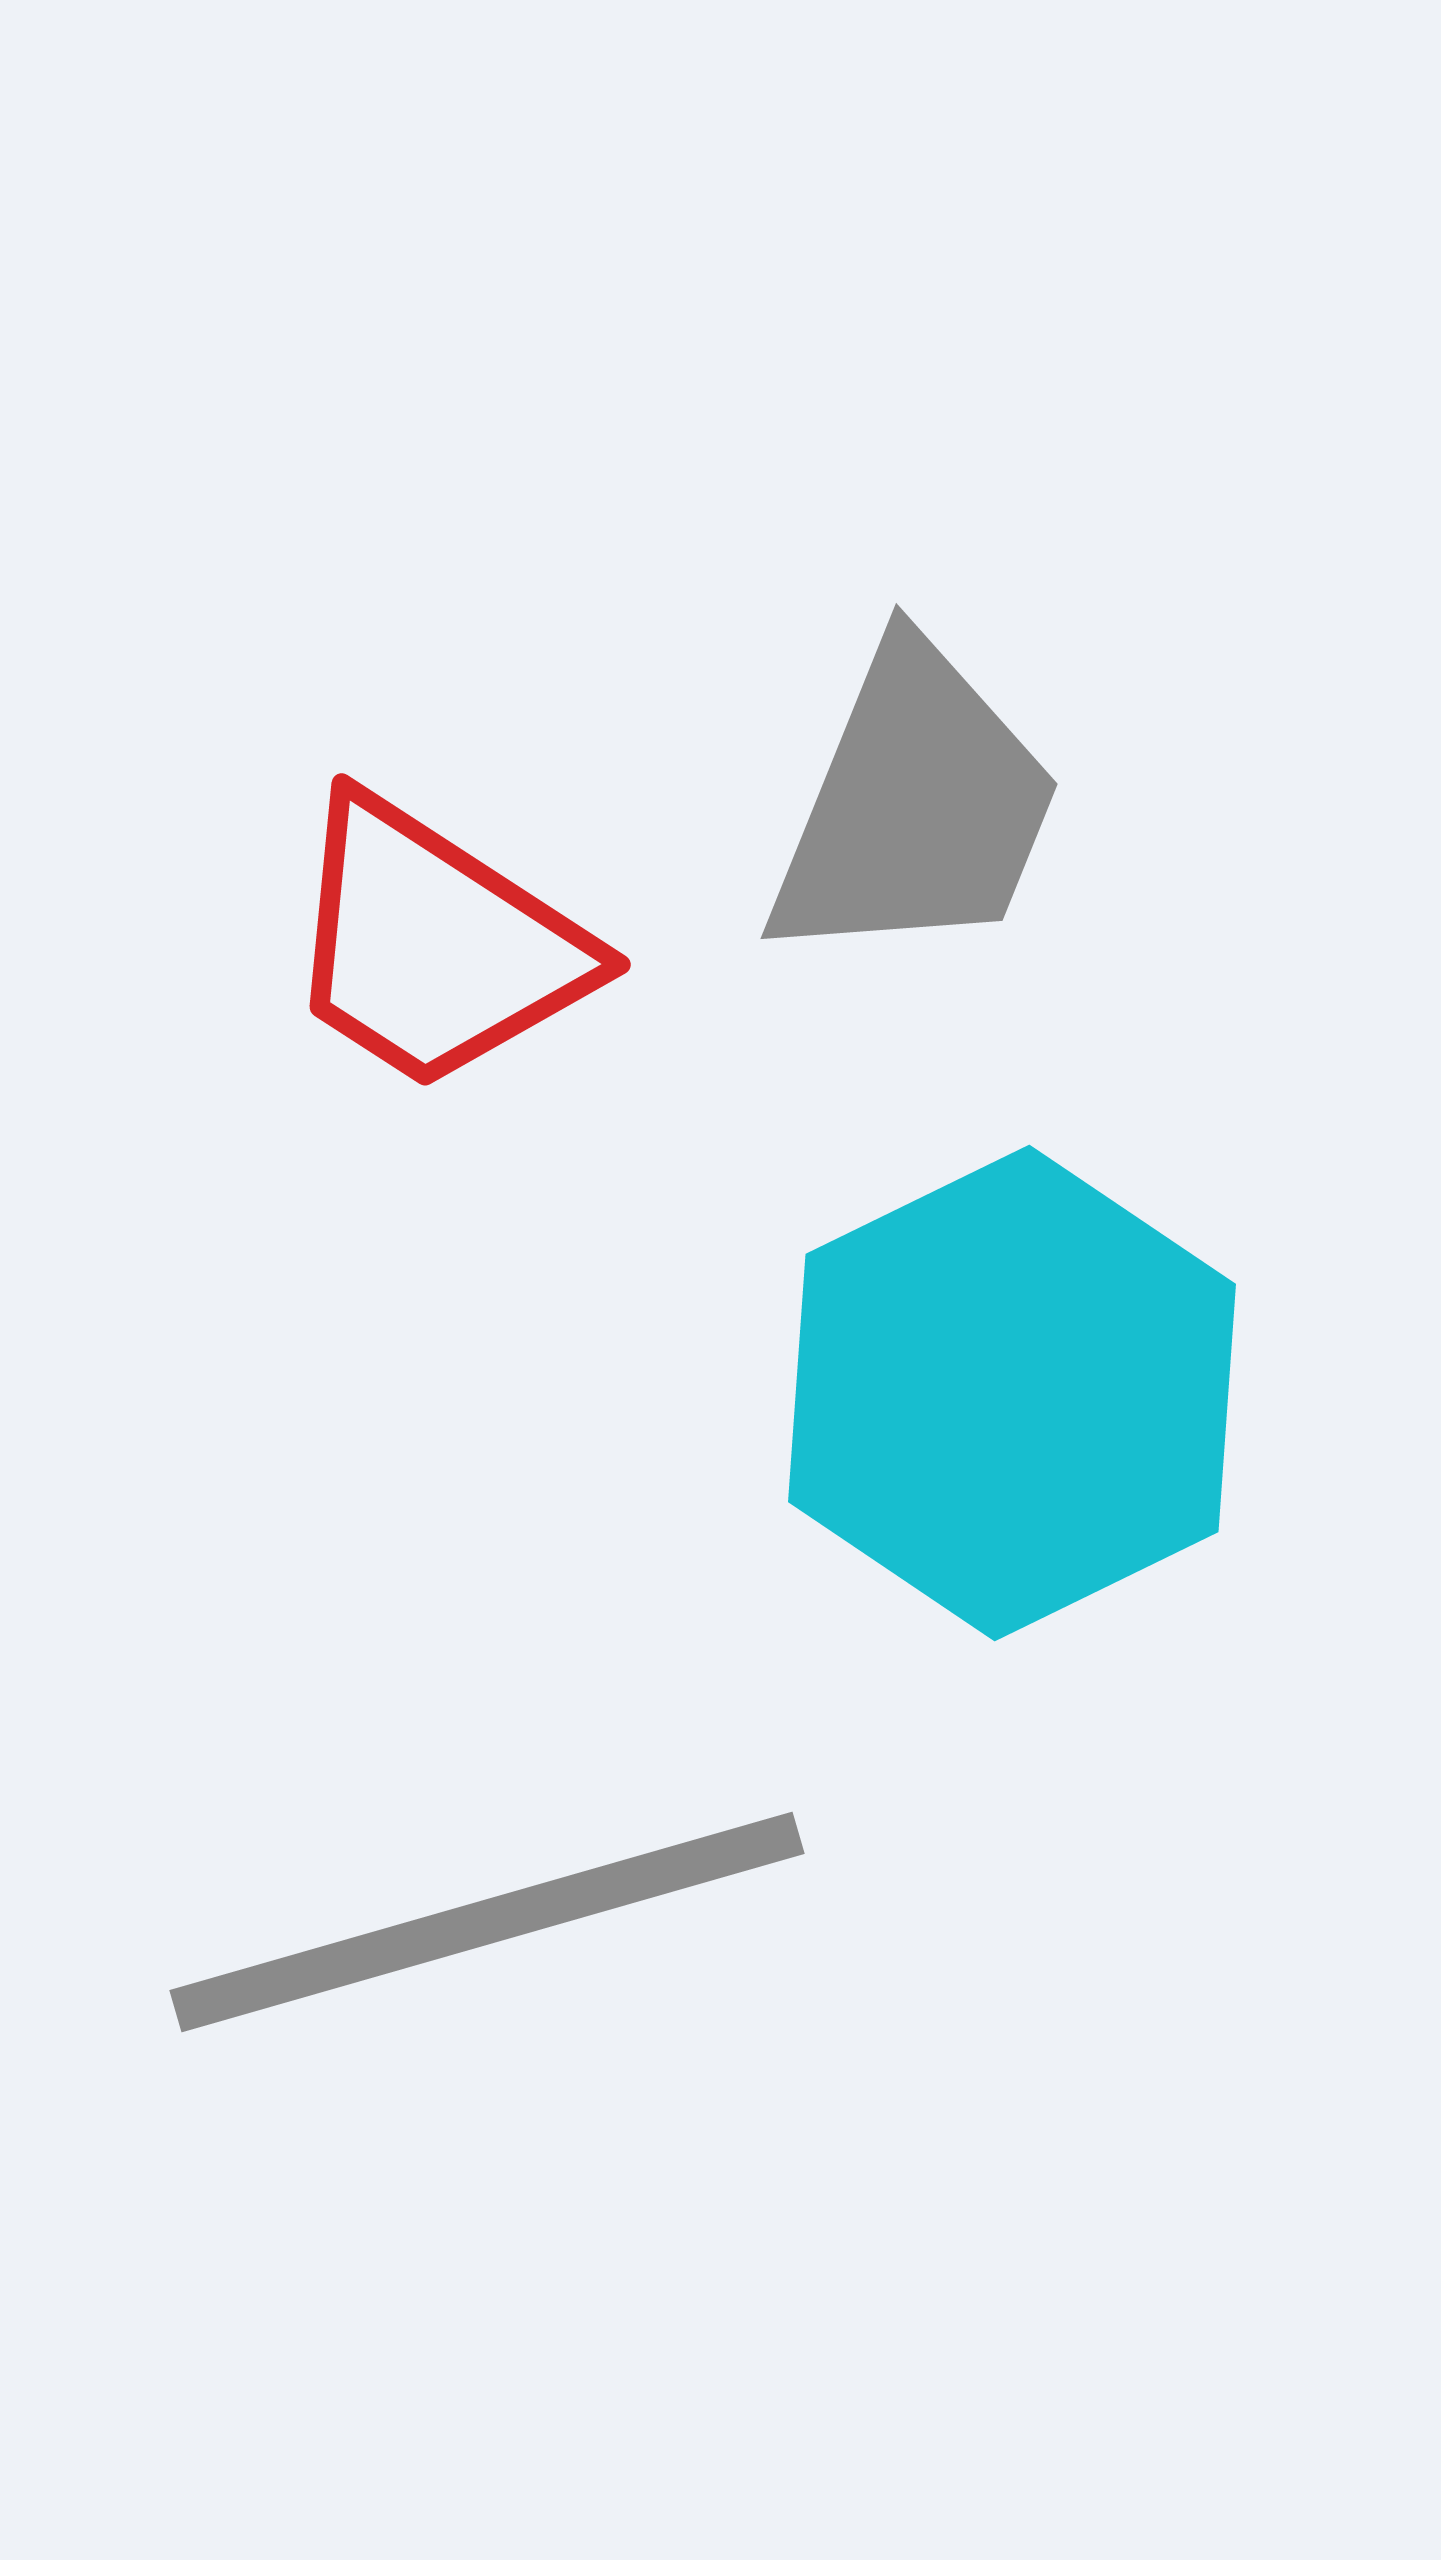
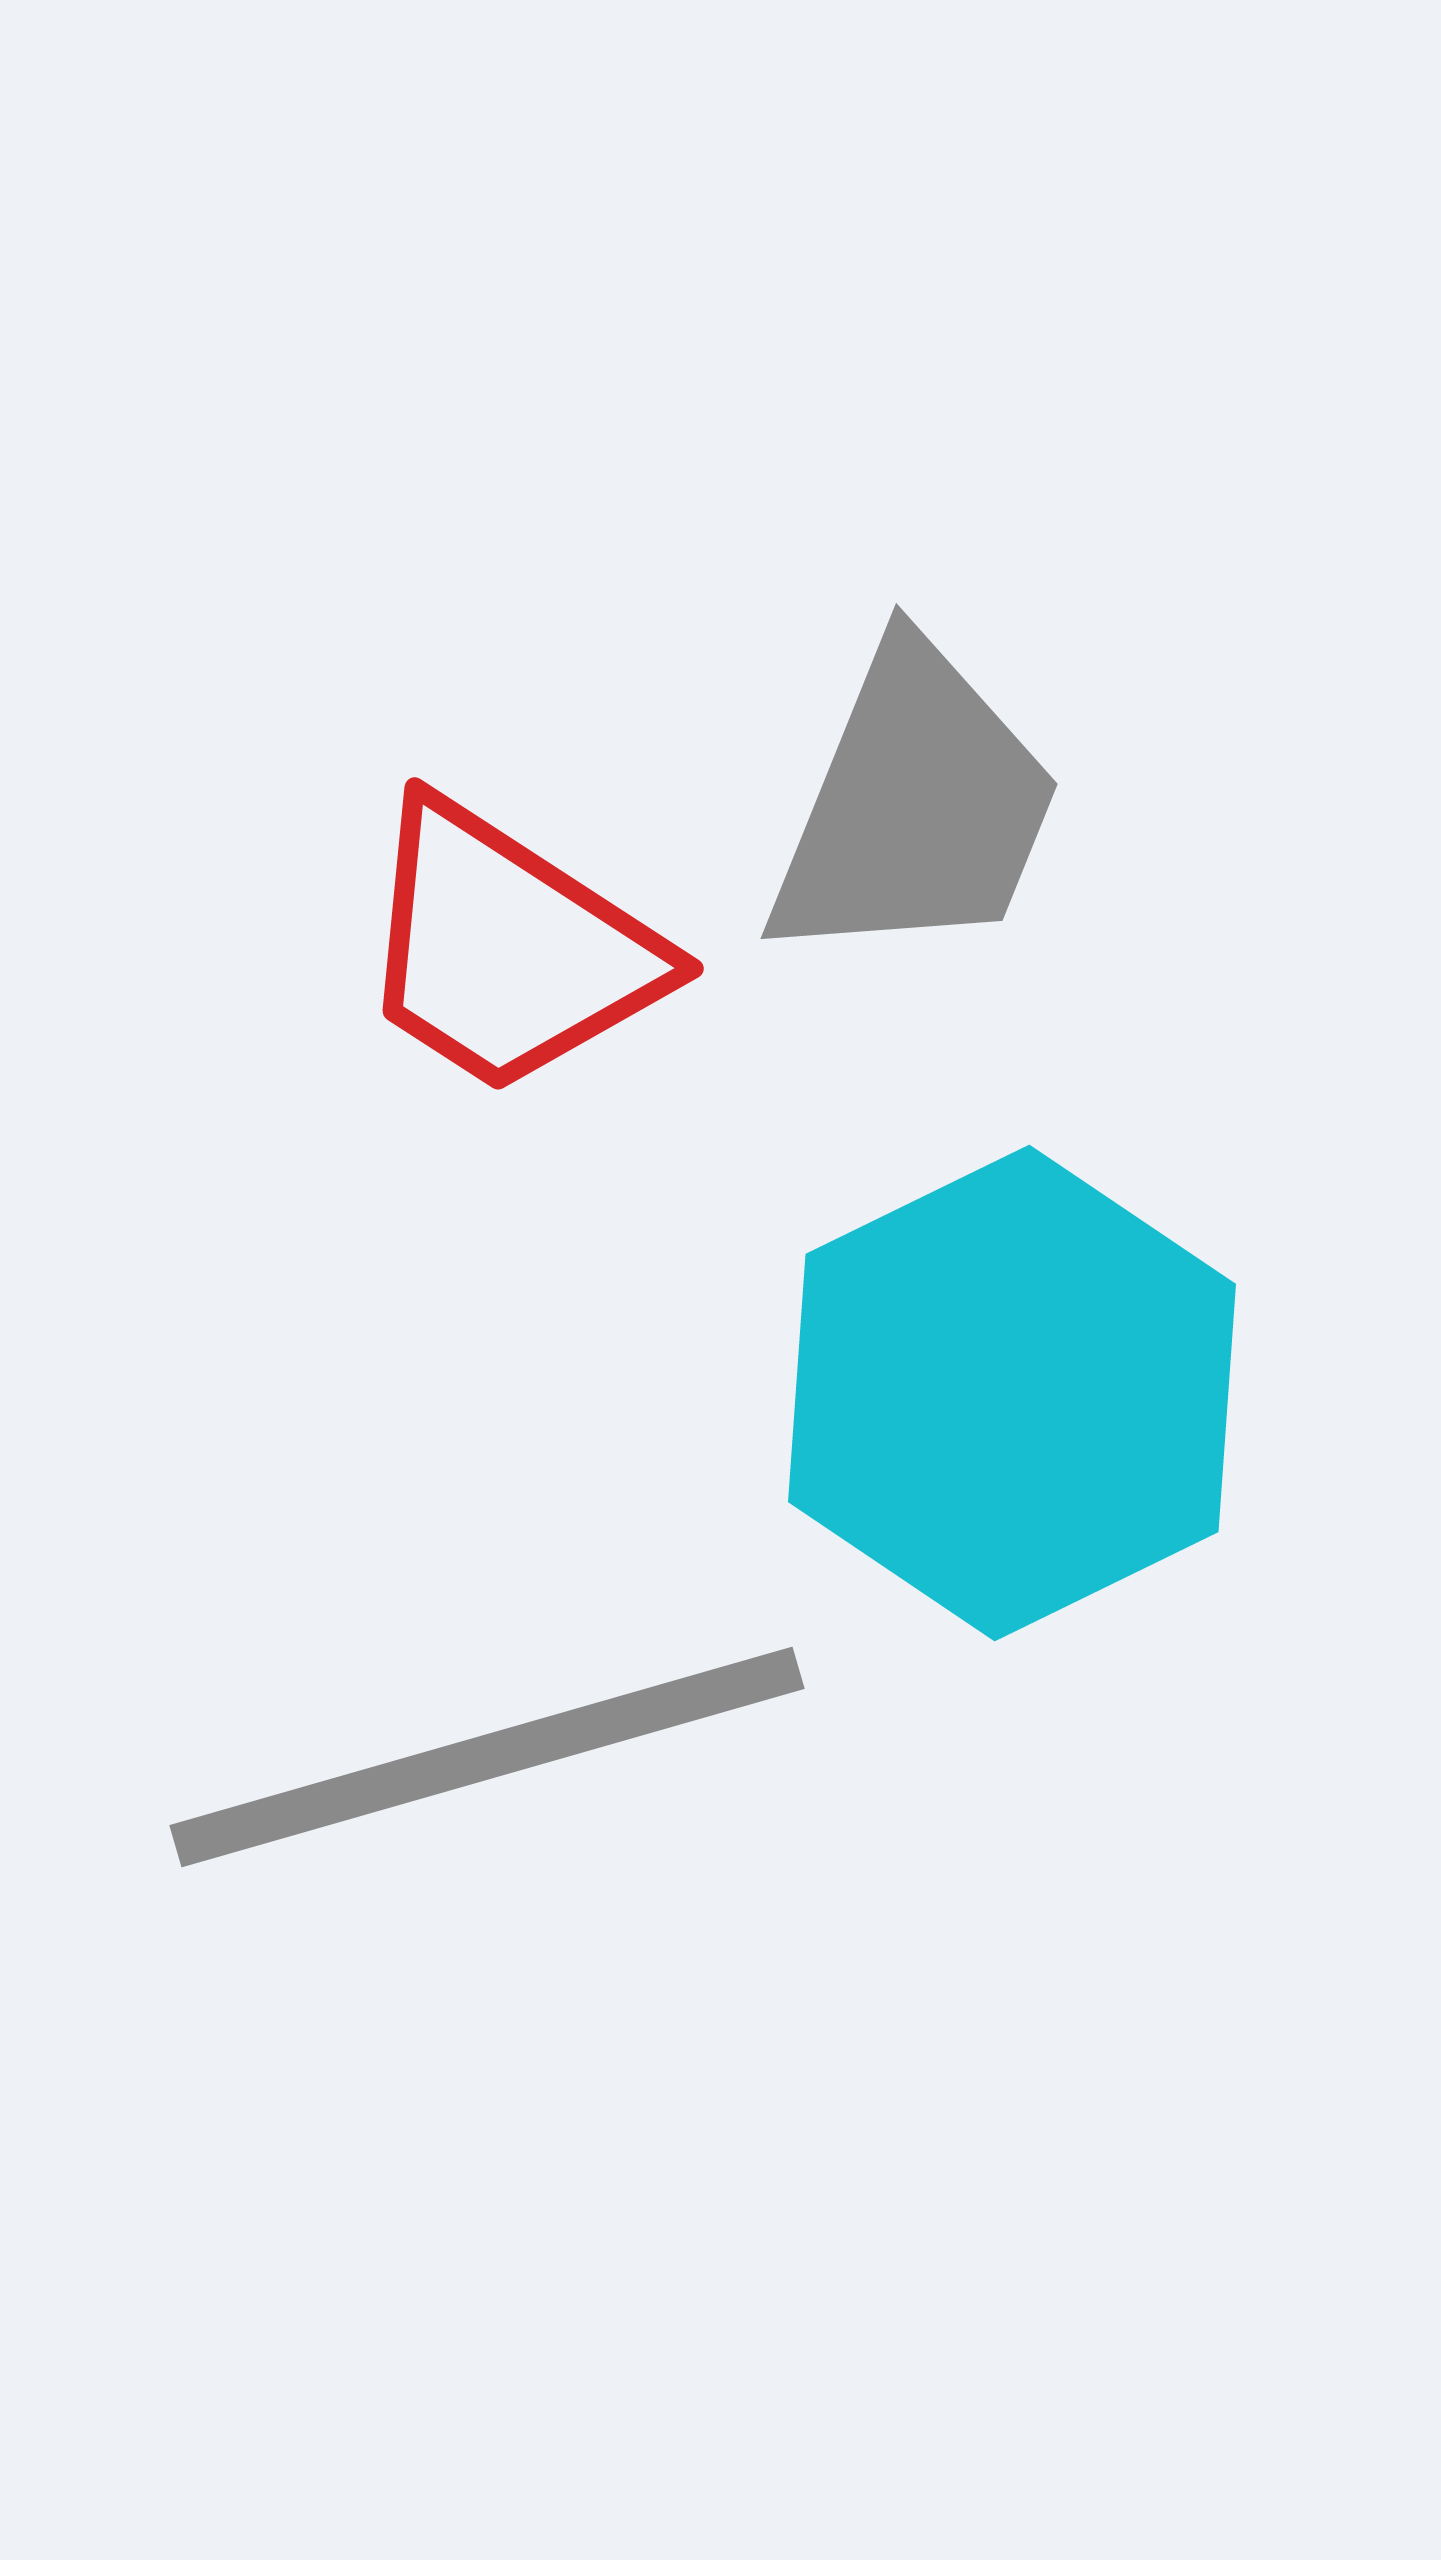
red trapezoid: moved 73 px right, 4 px down
gray line: moved 165 px up
